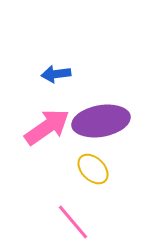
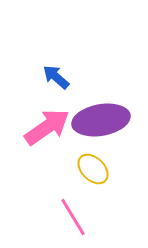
blue arrow: moved 3 px down; rotated 48 degrees clockwise
purple ellipse: moved 1 px up
pink line: moved 5 px up; rotated 9 degrees clockwise
